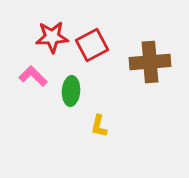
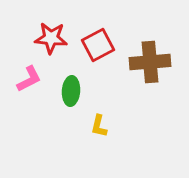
red star: moved 1 px left, 1 px down; rotated 8 degrees clockwise
red square: moved 6 px right
pink L-shape: moved 4 px left, 3 px down; rotated 108 degrees clockwise
